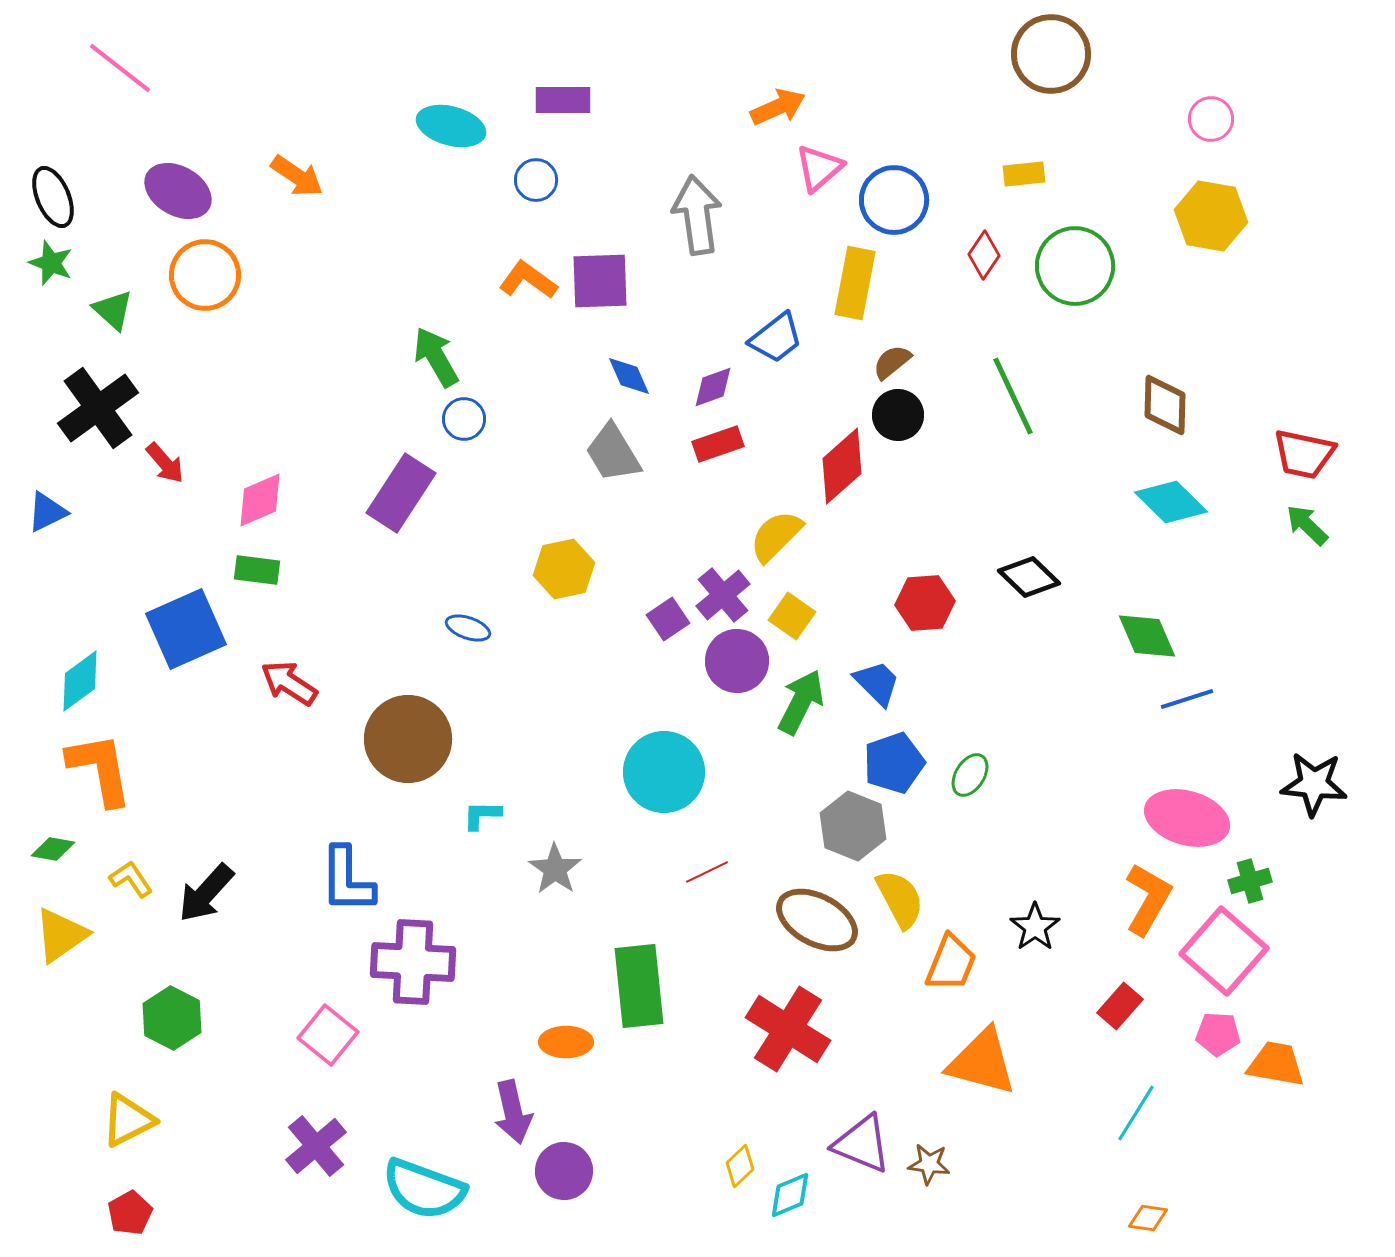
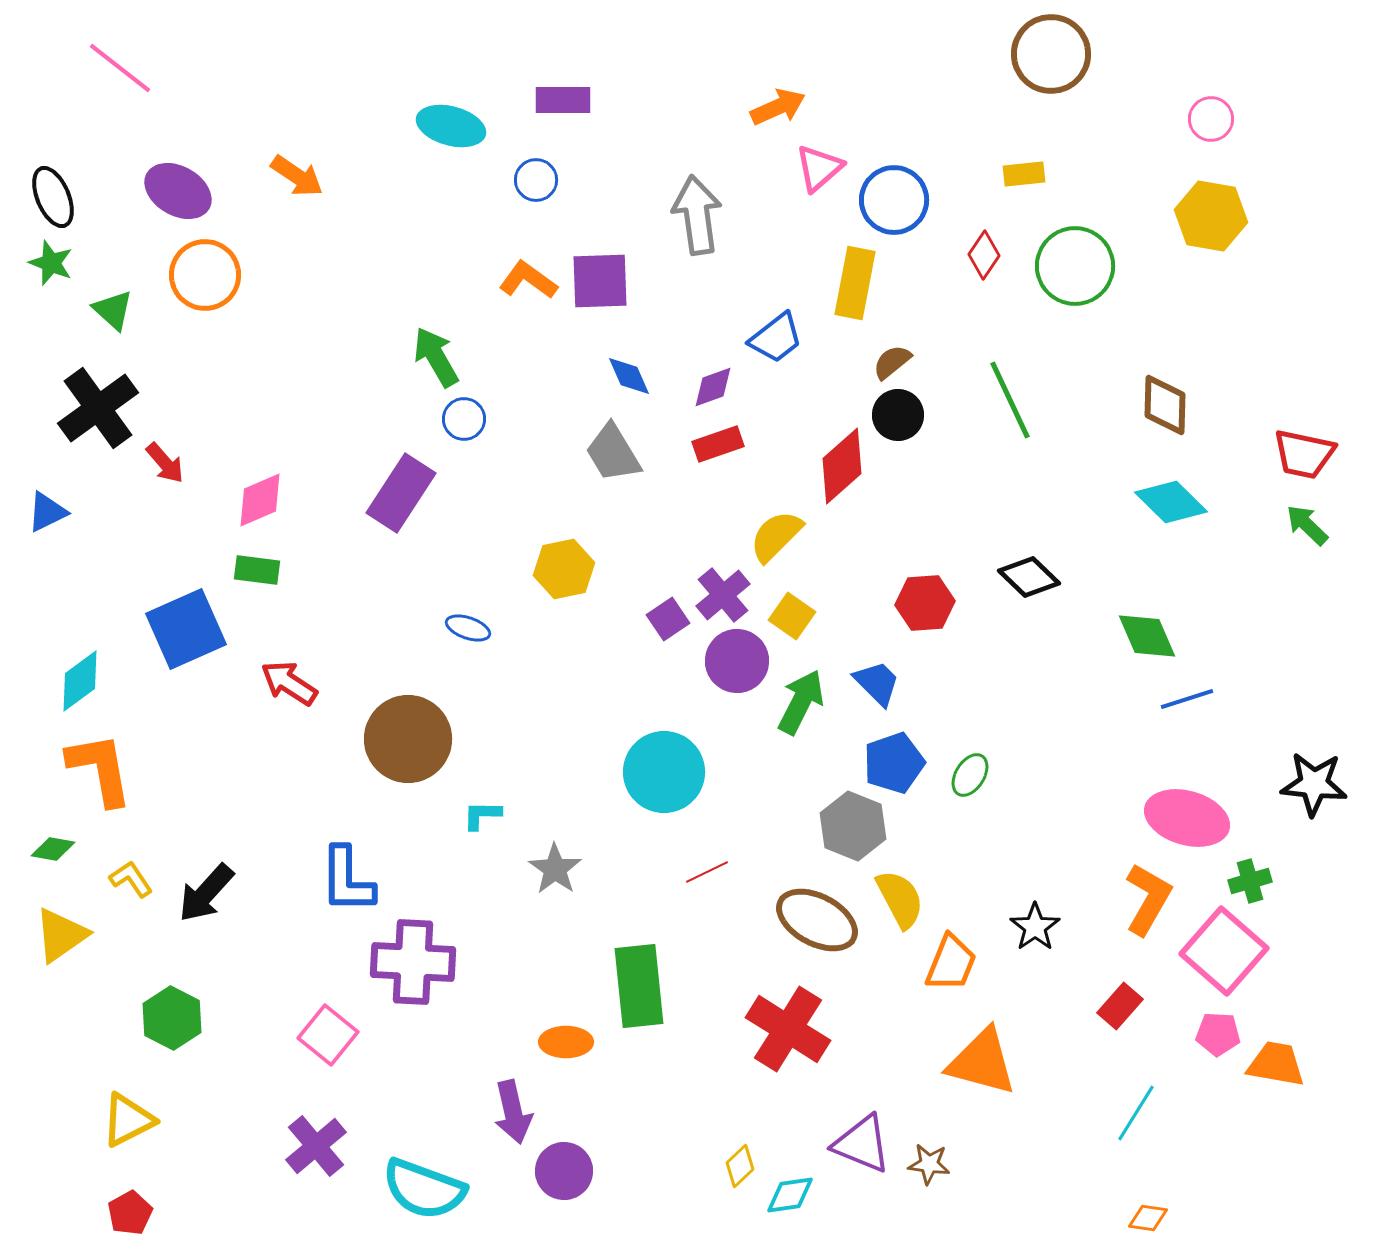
green line at (1013, 396): moved 3 px left, 4 px down
cyan diamond at (790, 1195): rotated 15 degrees clockwise
